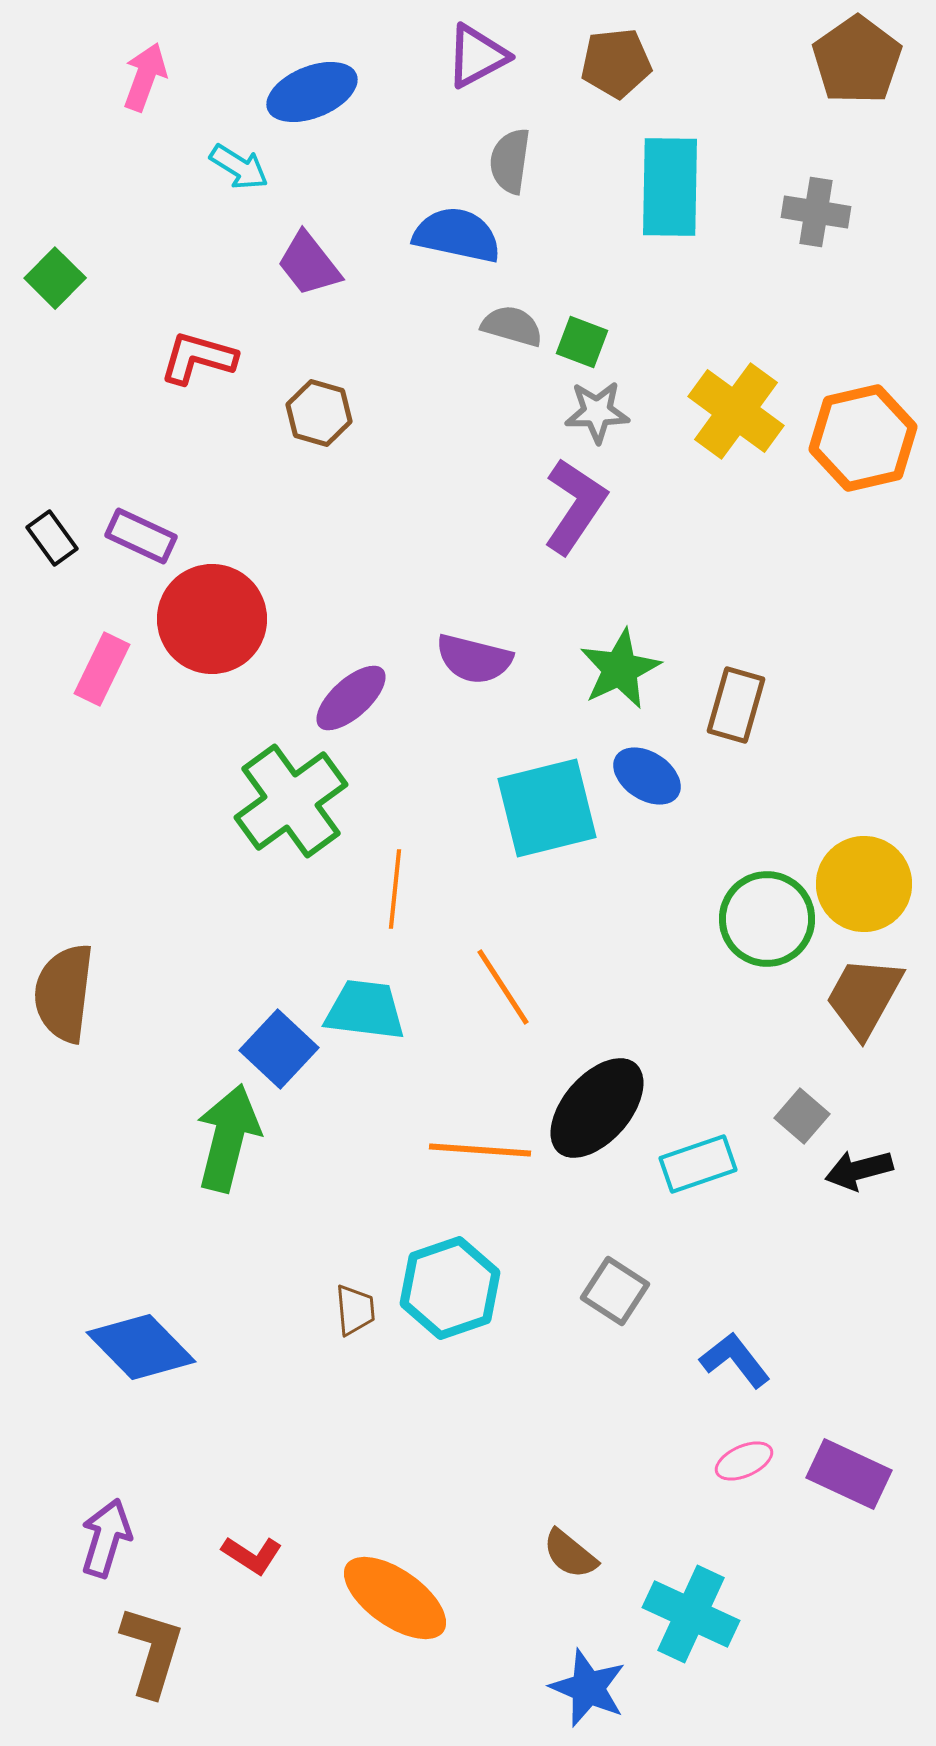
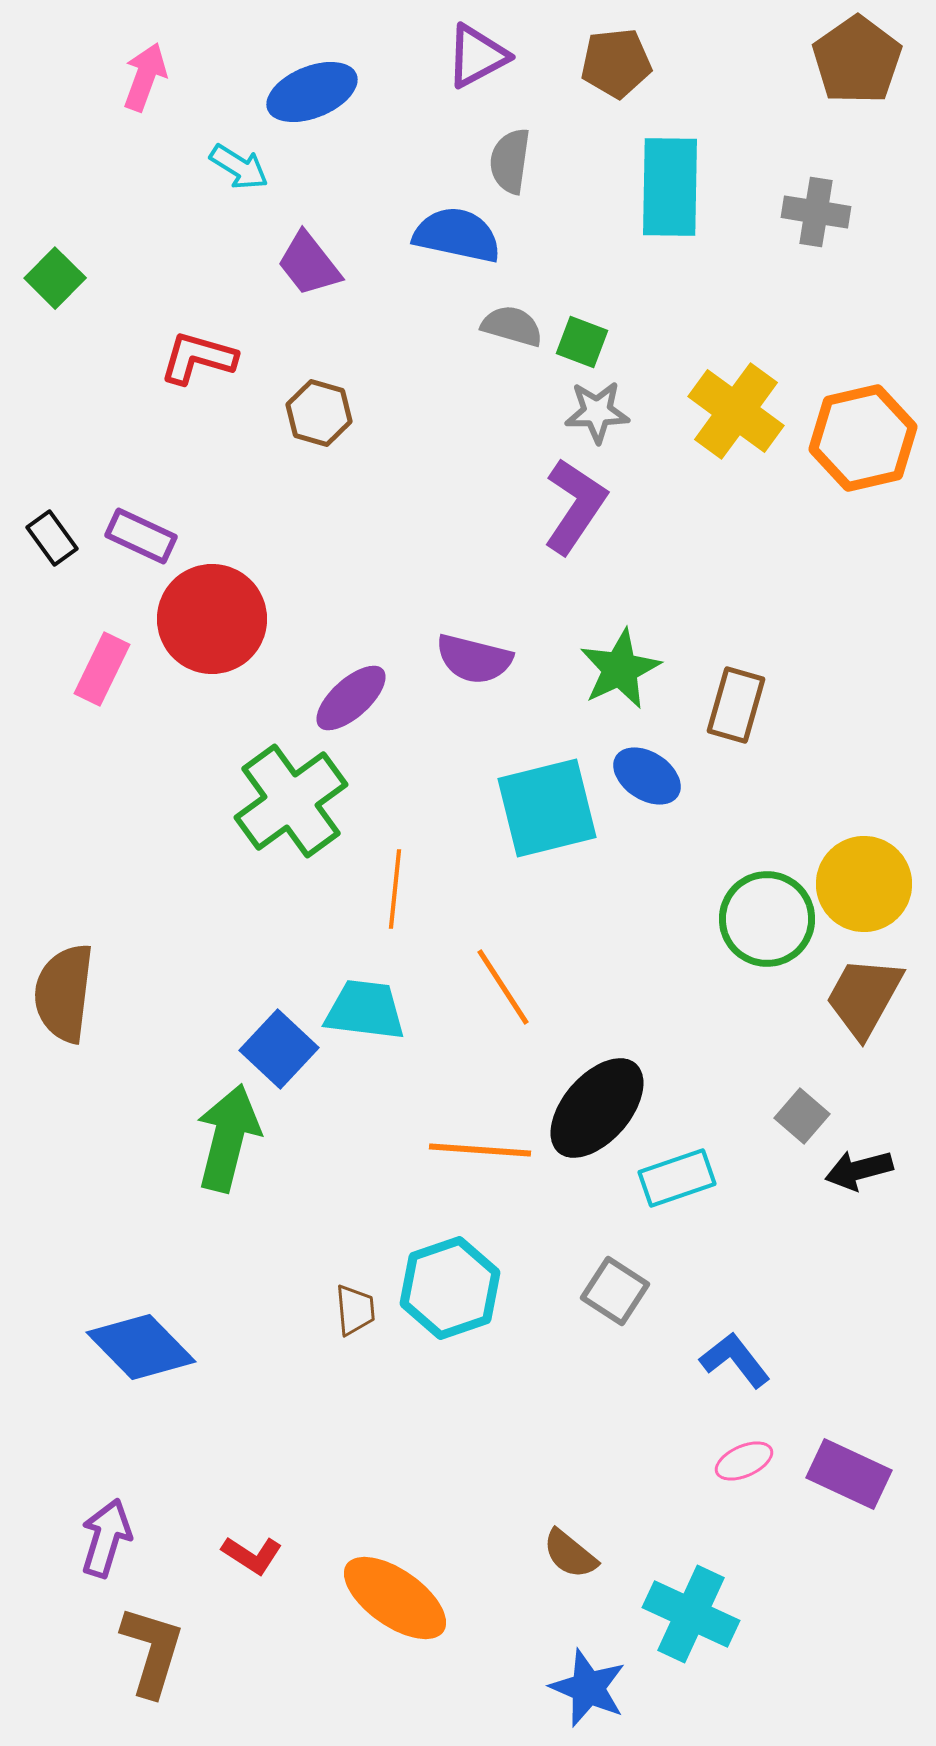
cyan rectangle at (698, 1164): moved 21 px left, 14 px down
